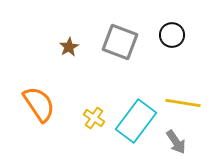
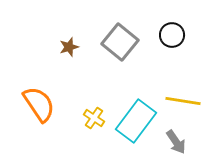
gray square: rotated 18 degrees clockwise
brown star: rotated 12 degrees clockwise
yellow line: moved 2 px up
